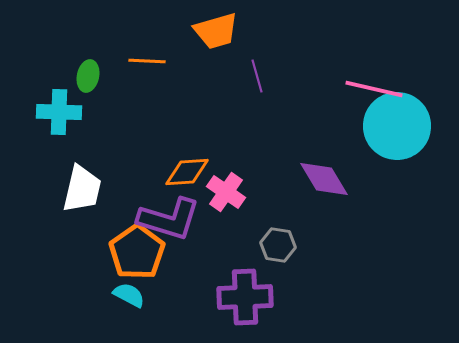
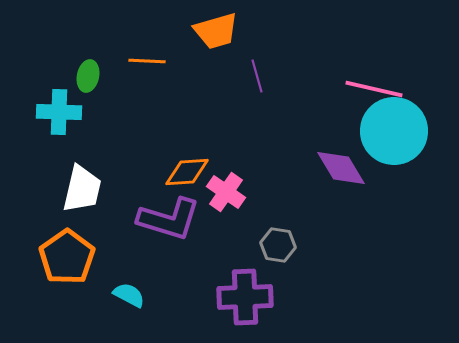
cyan circle: moved 3 px left, 5 px down
purple diamond: moved 17 px right, 11 px up
orange pentagon: moved 70 px left, 5 px down
